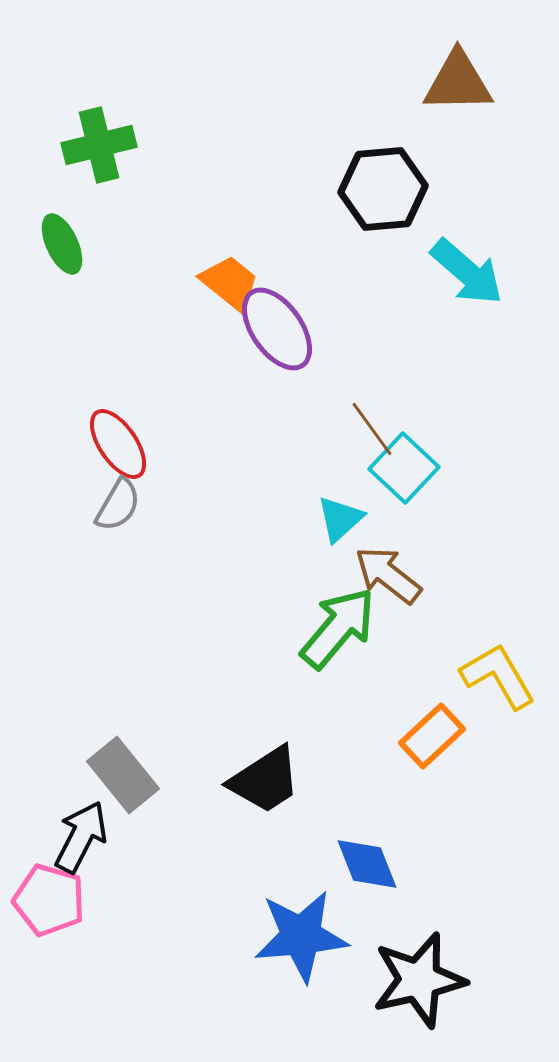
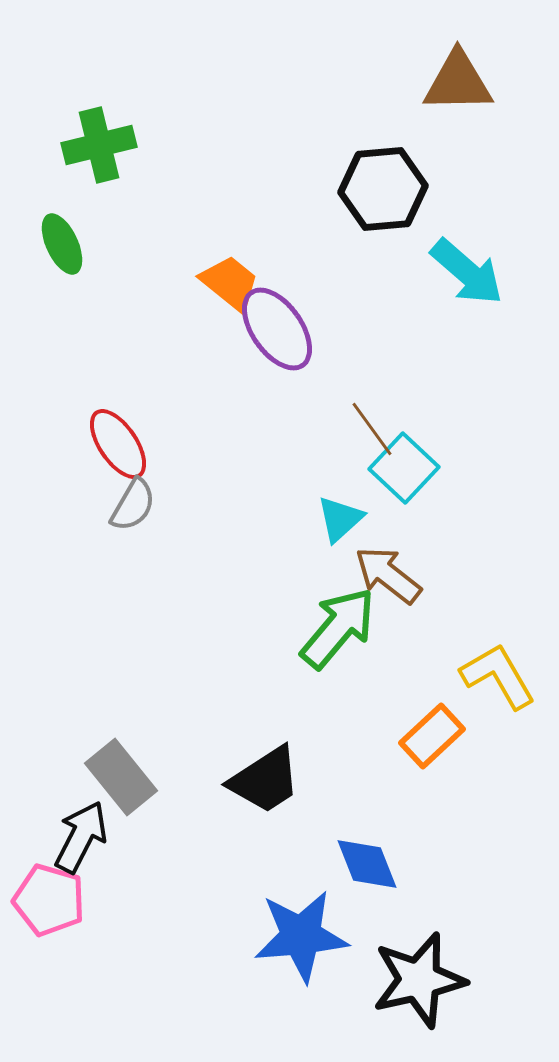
gray semicircle: moved 15 px right
gray rectangle: moved 2 px left, 2 px down
